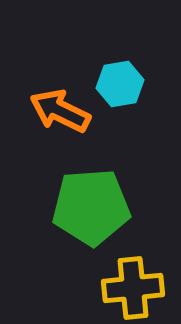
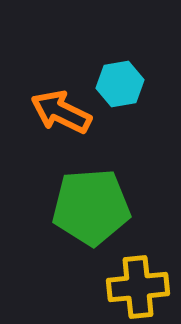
orange arrow: moved 1 px right, 1 px down
yellow cross: moved 5 px right, 1 px up
